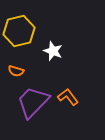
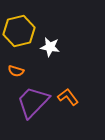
white star: moved 3 px left, 4 px up; rotated 12 degrees counterclockwise
